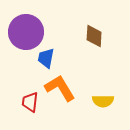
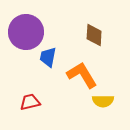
brown diamond: moved 1 px up
blue trapezoid: moved 2 px right, 1 px up
orange L-shape: moved 22 px right, 13 px up
red trapezoid: rotated 70 degrees clockwise
